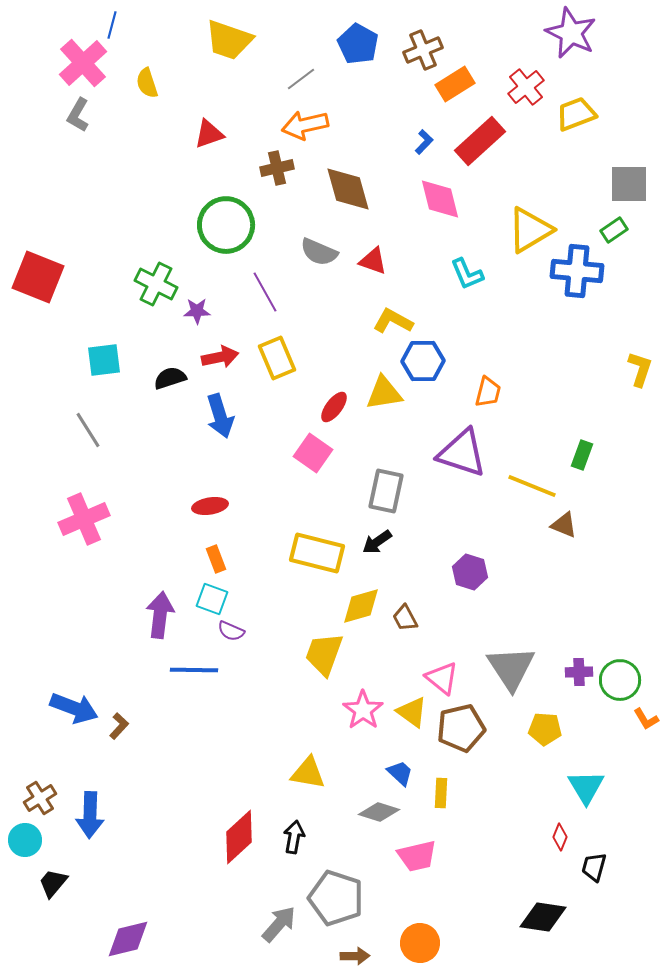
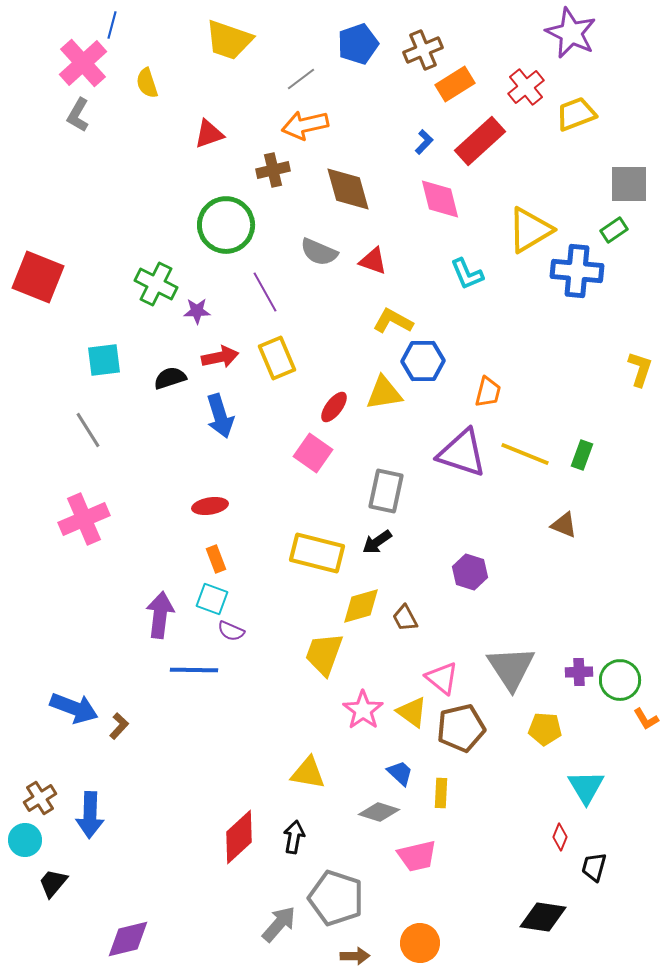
blue pentagon at (358, 44): rotated 24 degrees clockwise
brown cross at (277, 168): moved 4 px left, 2 px down
yellow line at (532, 486): moved 7 px left, 32 px up
